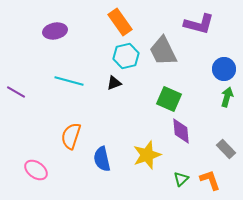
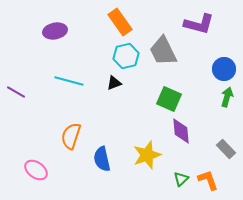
orange L-shape: moved 2 px left
